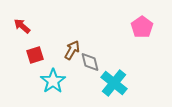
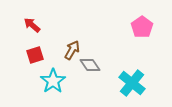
red arrow: moved 10 px right, 1 px up
gray diamond: moved 3 px down; rotated 20 degrees counterclockwise
cyan cross: moved 18 px right
